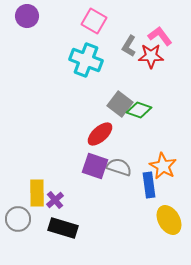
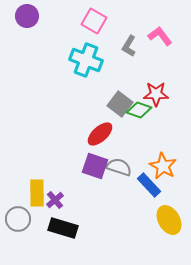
red star: moved 5 px right, 38 px down
blue rectangle: rotated 35 degrees counterclockwise
